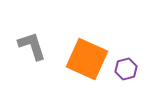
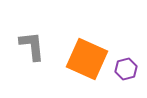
gray L-shape: rotated 12 degrees clockwise
